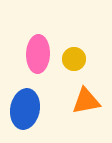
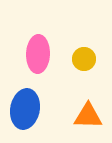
yellow circle: moved 10 px right
orange triangle: moved 2 px right, 15 px down; rotated 12 degrees clockwise
